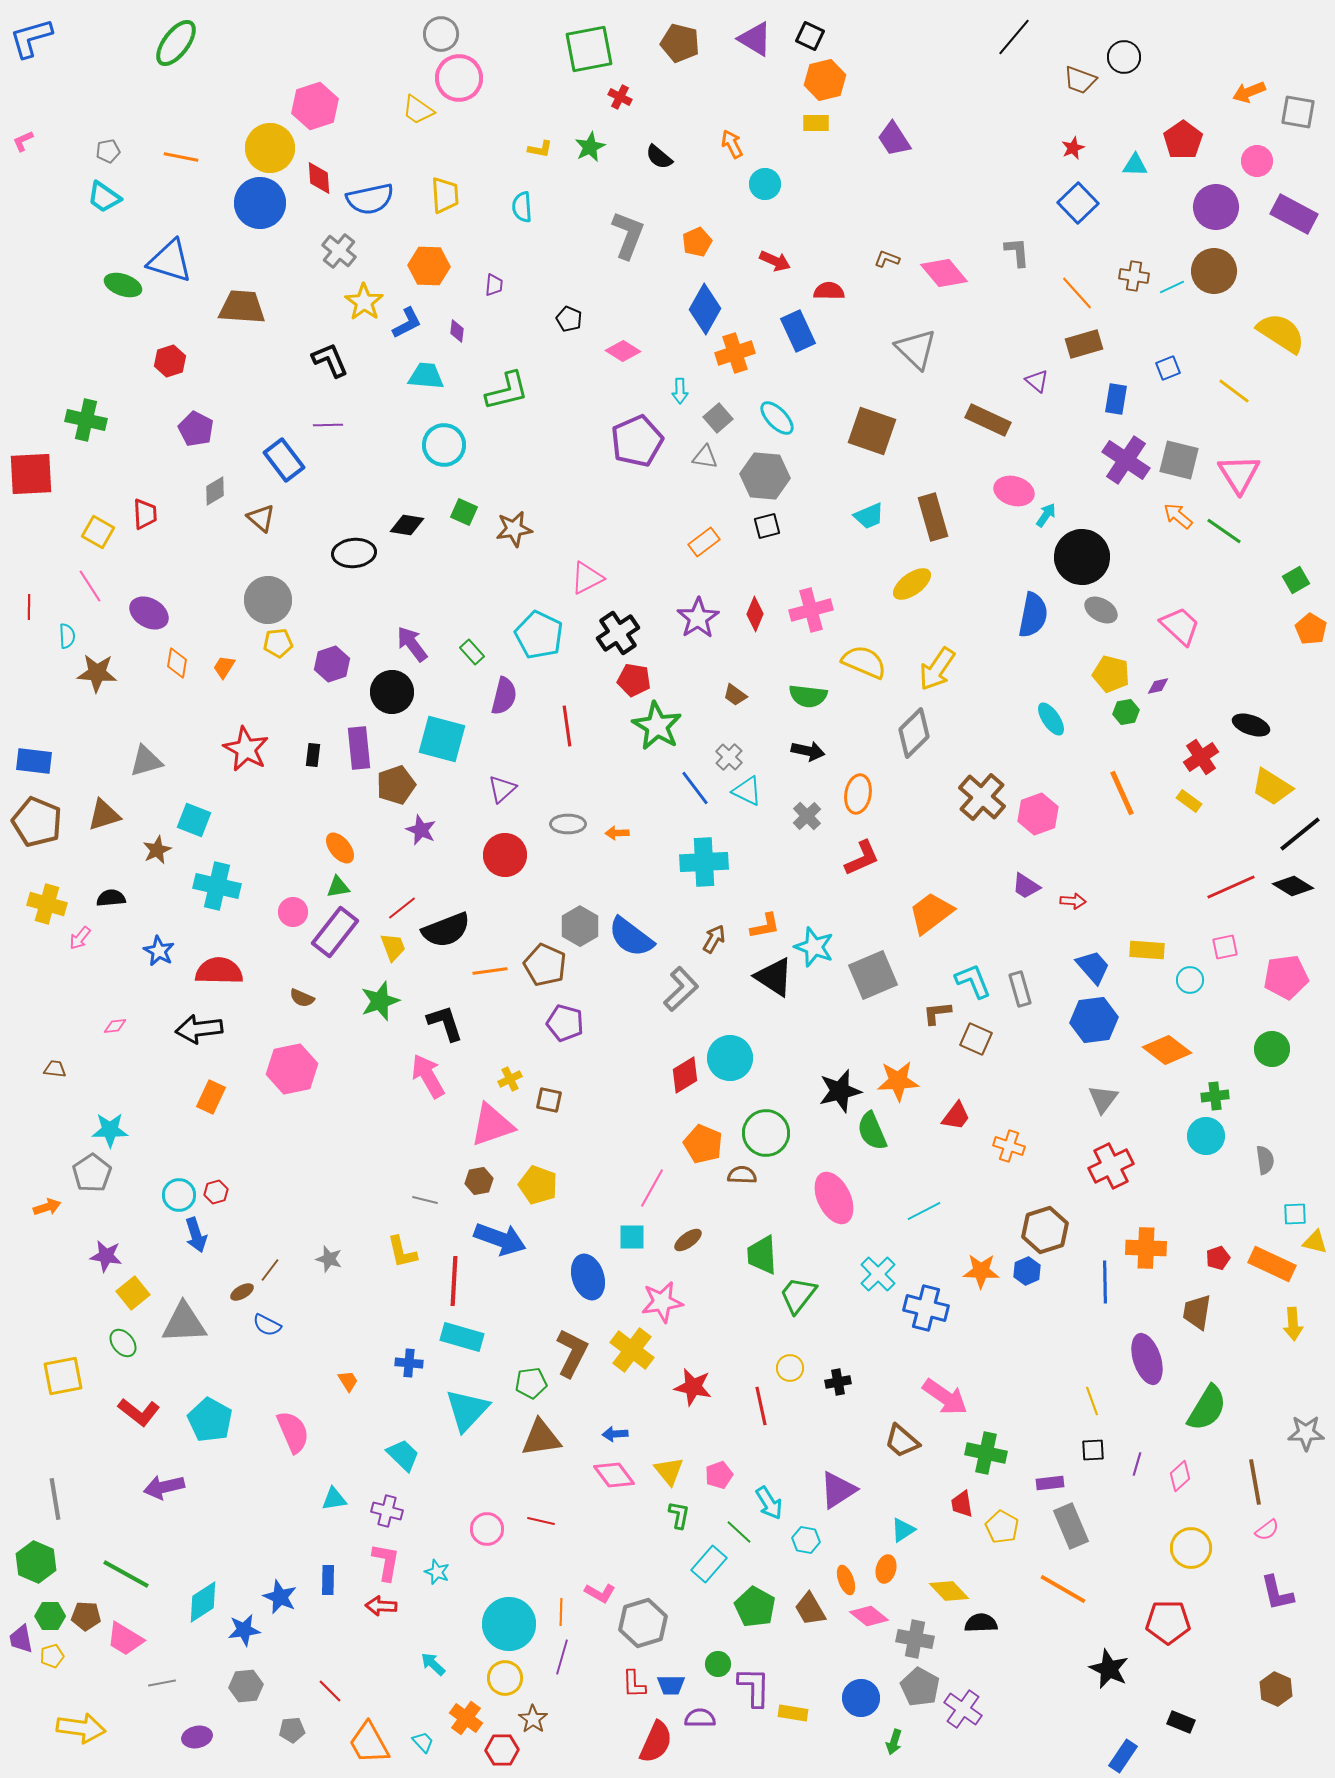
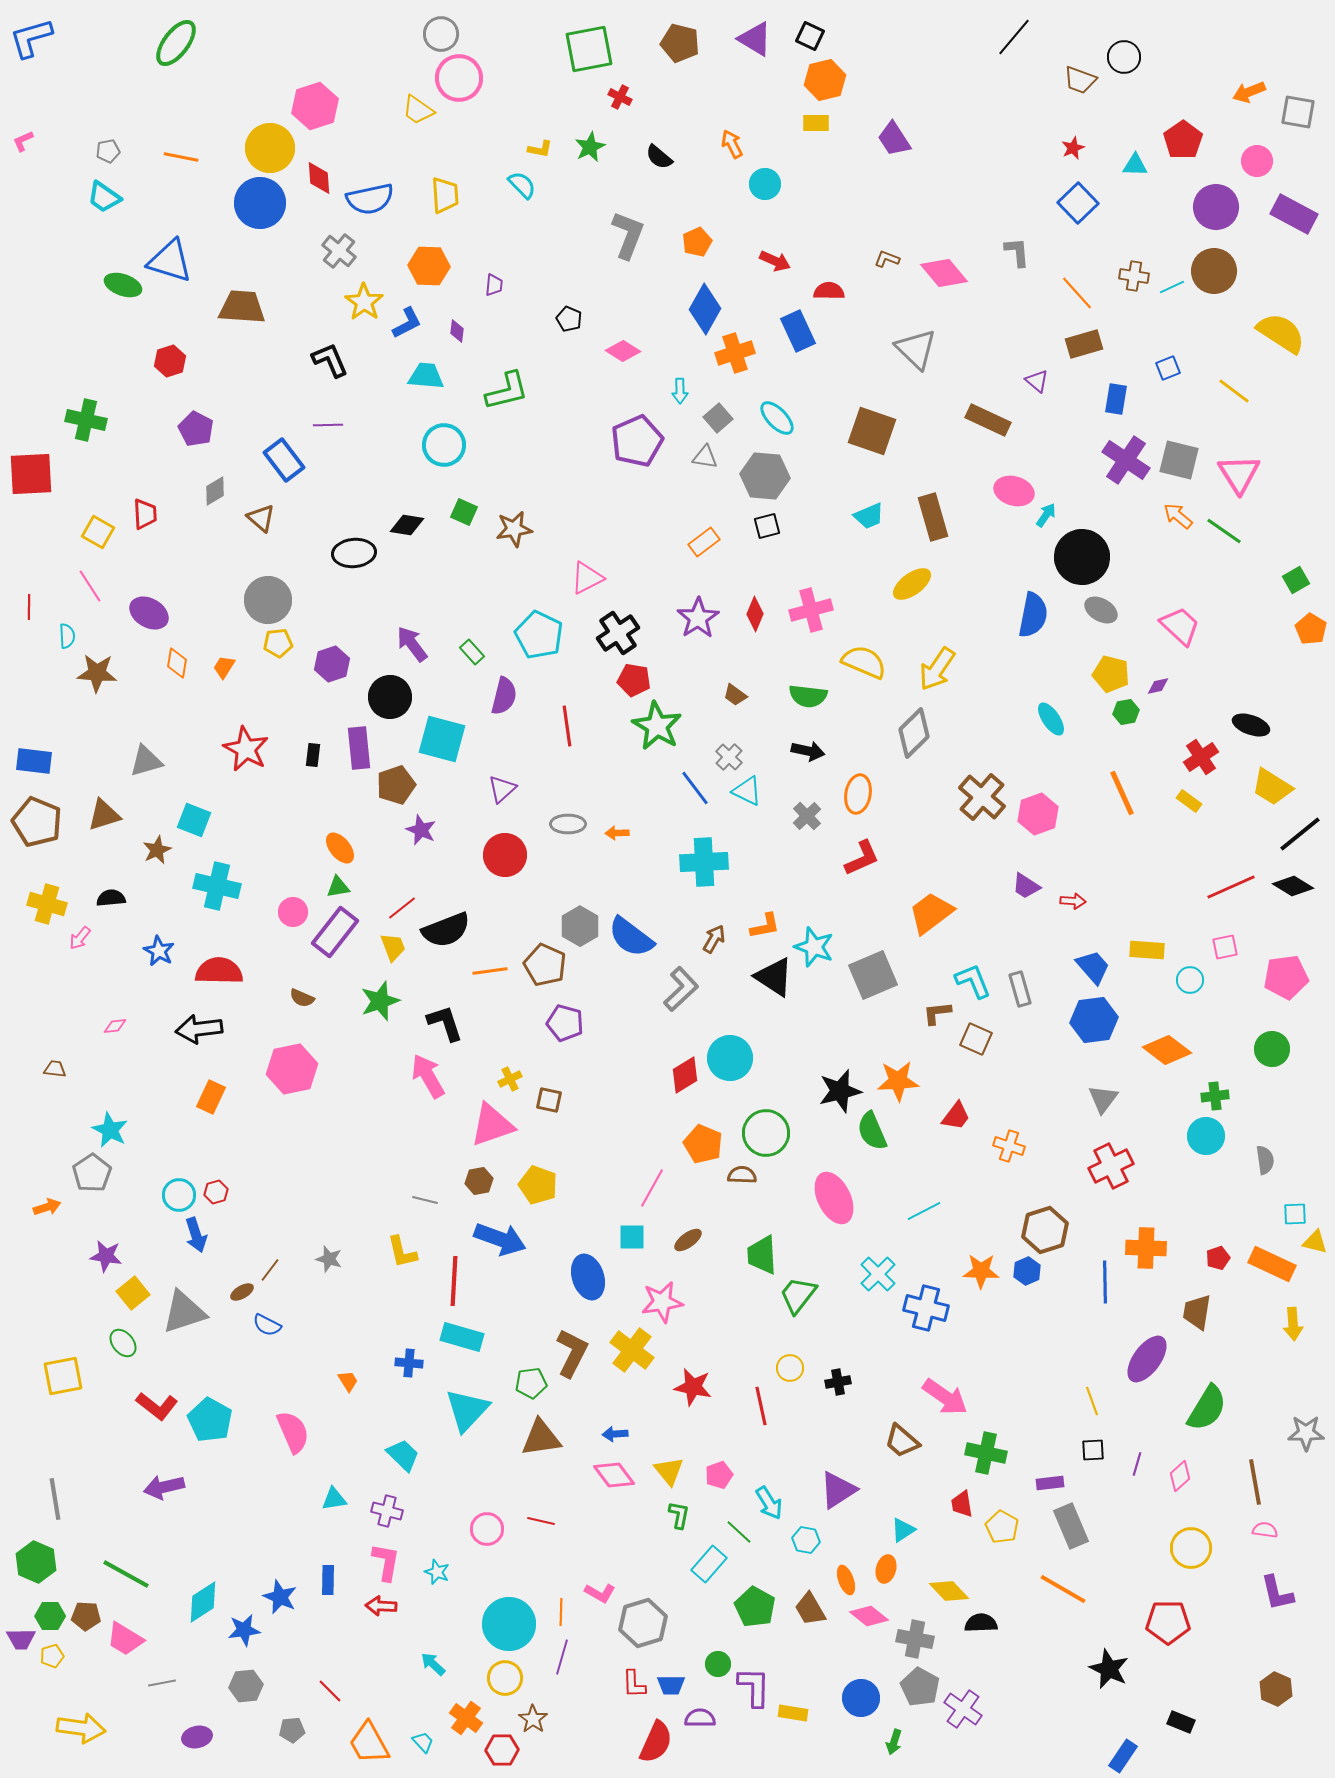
cyan semicircle at (522, 207): moved 22 px up; rotated 140 degrees clockwise
black circle at (392, 692): moved 2 px left, 5 px down
cyan star at (110, 1130): rotated 27 degrees clockwise
gray triangle at (184, 1323): moved 11 px up; rotated 15 degrees counterclockwise
purple ellipse at (1147, 1359): rotated 54 degrees clockwise
red L-shape at (139, 1412): moved 18 px right, 6 px up
pink semicircle at (1267, 1530): moved 2 px left; rotated 135 degrees counterclockwise
purple trapezoid at (21, 1639): rotated 80 degrees counterclockwise
